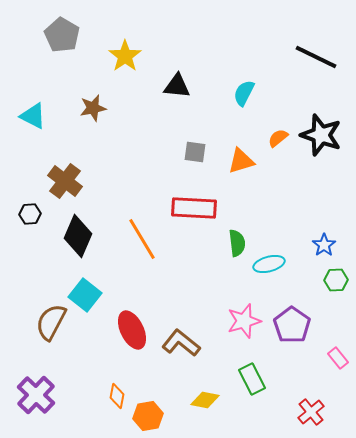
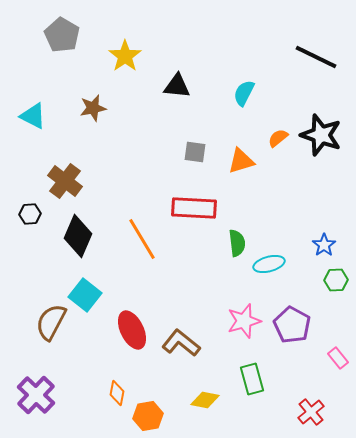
purple pentagon: rotated 6 degrees counterclockwise
green rectangle: rotated 12 degrees clockwise
orange diamond: moved 3 px up
